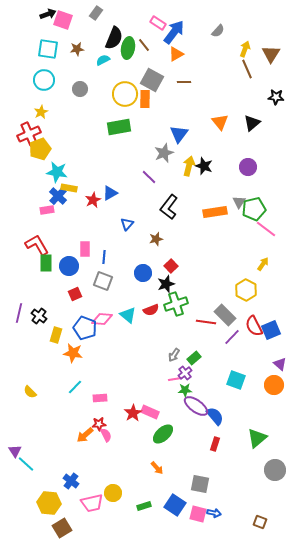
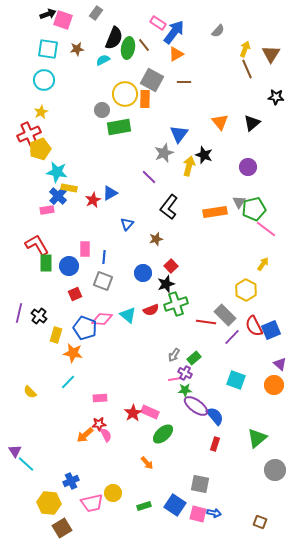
gray circle at (80, 89): moved 22 px right, 21 px down
black star at (204, 166): moved 11 px up
purple cross at (185, 373): rotated 24 degrees counterclockwise
cyan line at (75, 387): moved 7 px left, 5 px up
orange arrow at (157, 468): moved 10 px left, 5 px up
blue cross at (71, 481): rotated 28 degrees clockwise
